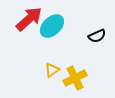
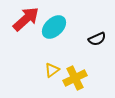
red arrow: moved 3 px left
cyan ellipse: moved 2 px right, 1 px down
black semicircle: moved 3 px down
